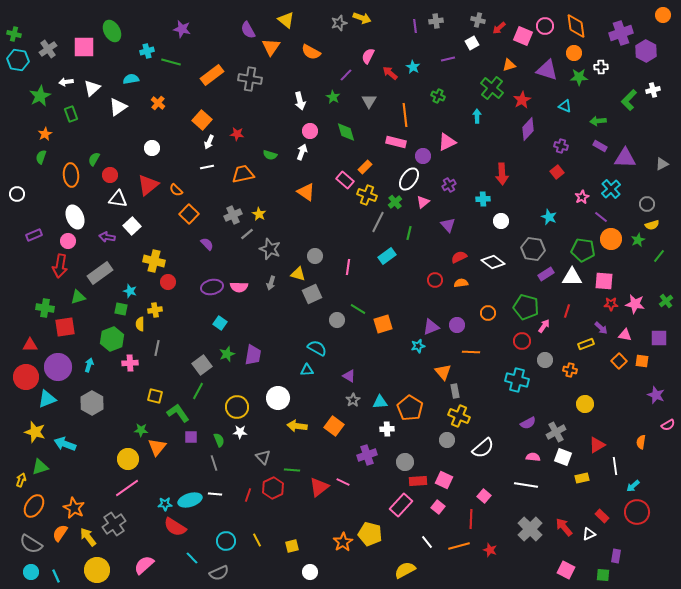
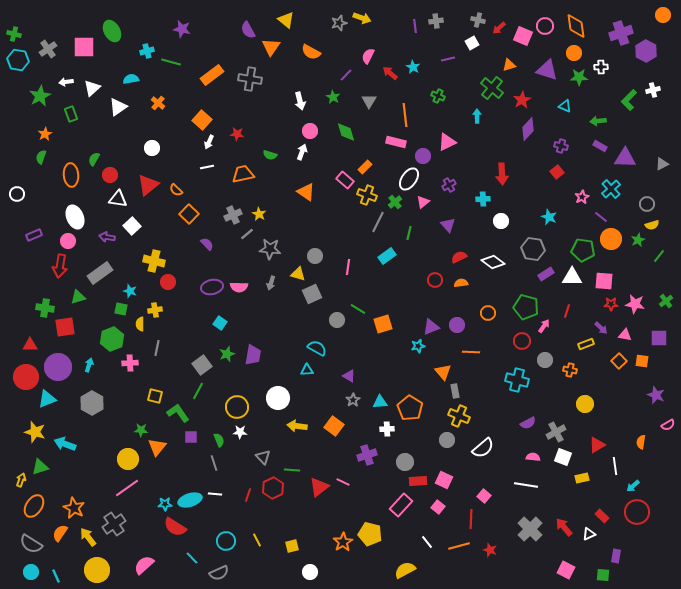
gray star at (270, 249): rotated 15 degrees counterclockwise
